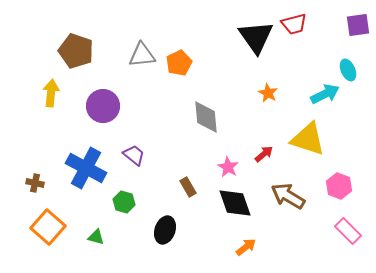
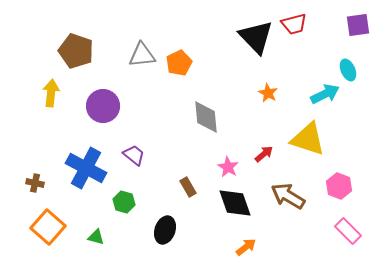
black triangle: rotated 9 degrees counterclockwise
